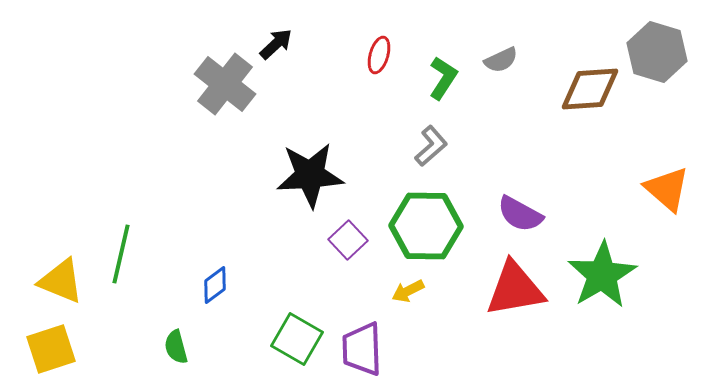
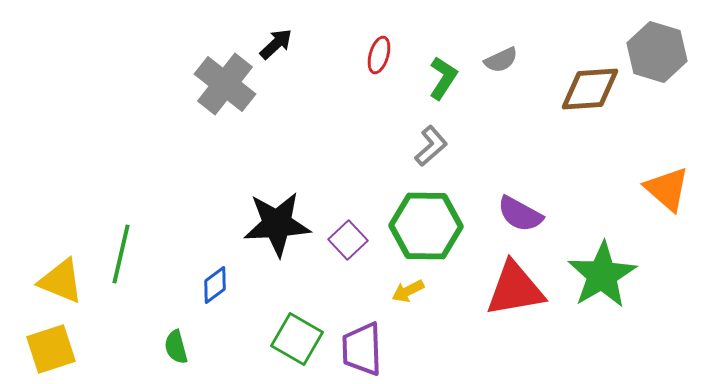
black star: moved 33 px left, 49 px down
